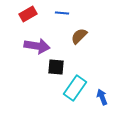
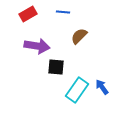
blue line: moved 1 px right, 1 px up
cyan rectangle: moved 2 px right, 2 px down
blue arrow: moved 10 px up; rotated 14 degrees counterclockwise
